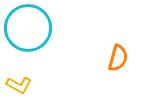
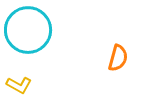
cyan circle: moved 2 px down
